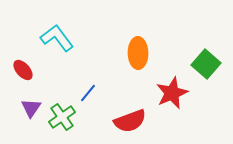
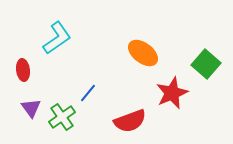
cyan L-shape: rotated 92 degrees clockwise
orange ellipse: moved 5 px right; rotated 52 degrees counterclockwise
red ellipse: rotated 35 degrees clockwise
purple triangle: rotated 10 degrees counterclockwise
